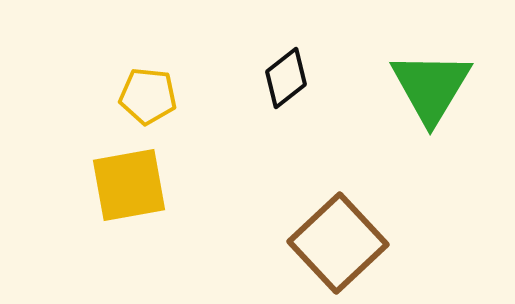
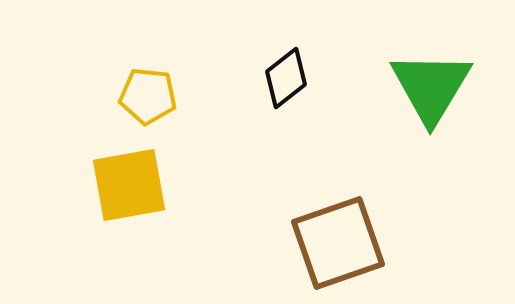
brown square: rotated 24 degrees clockwise
